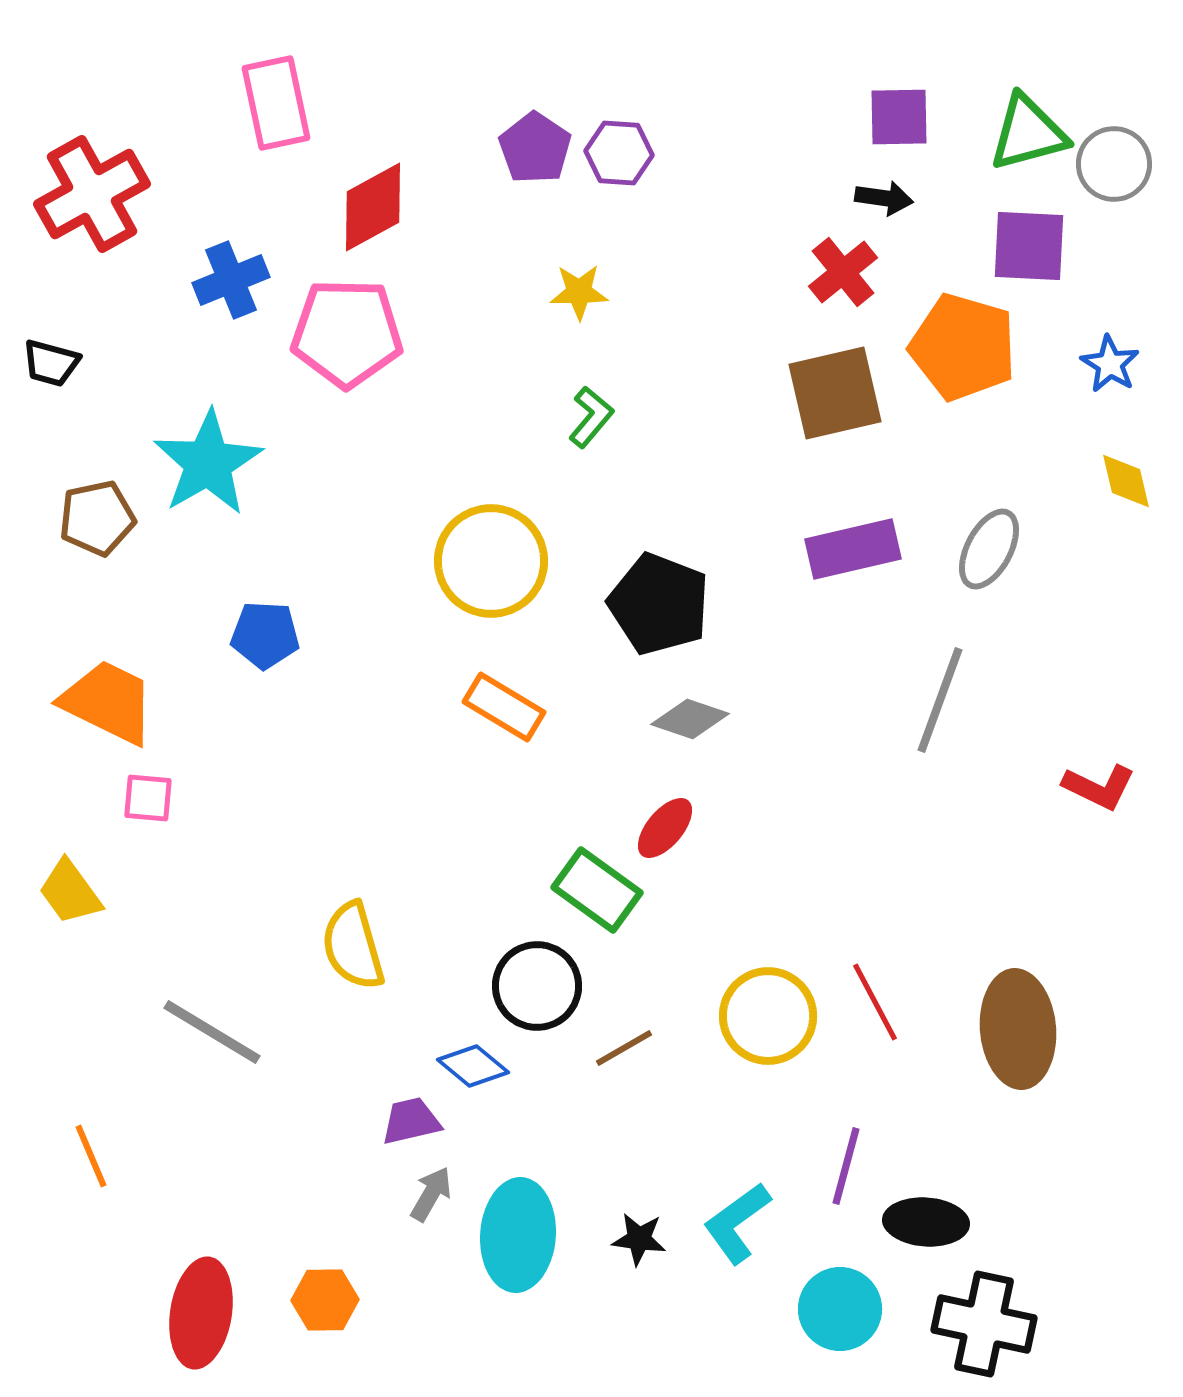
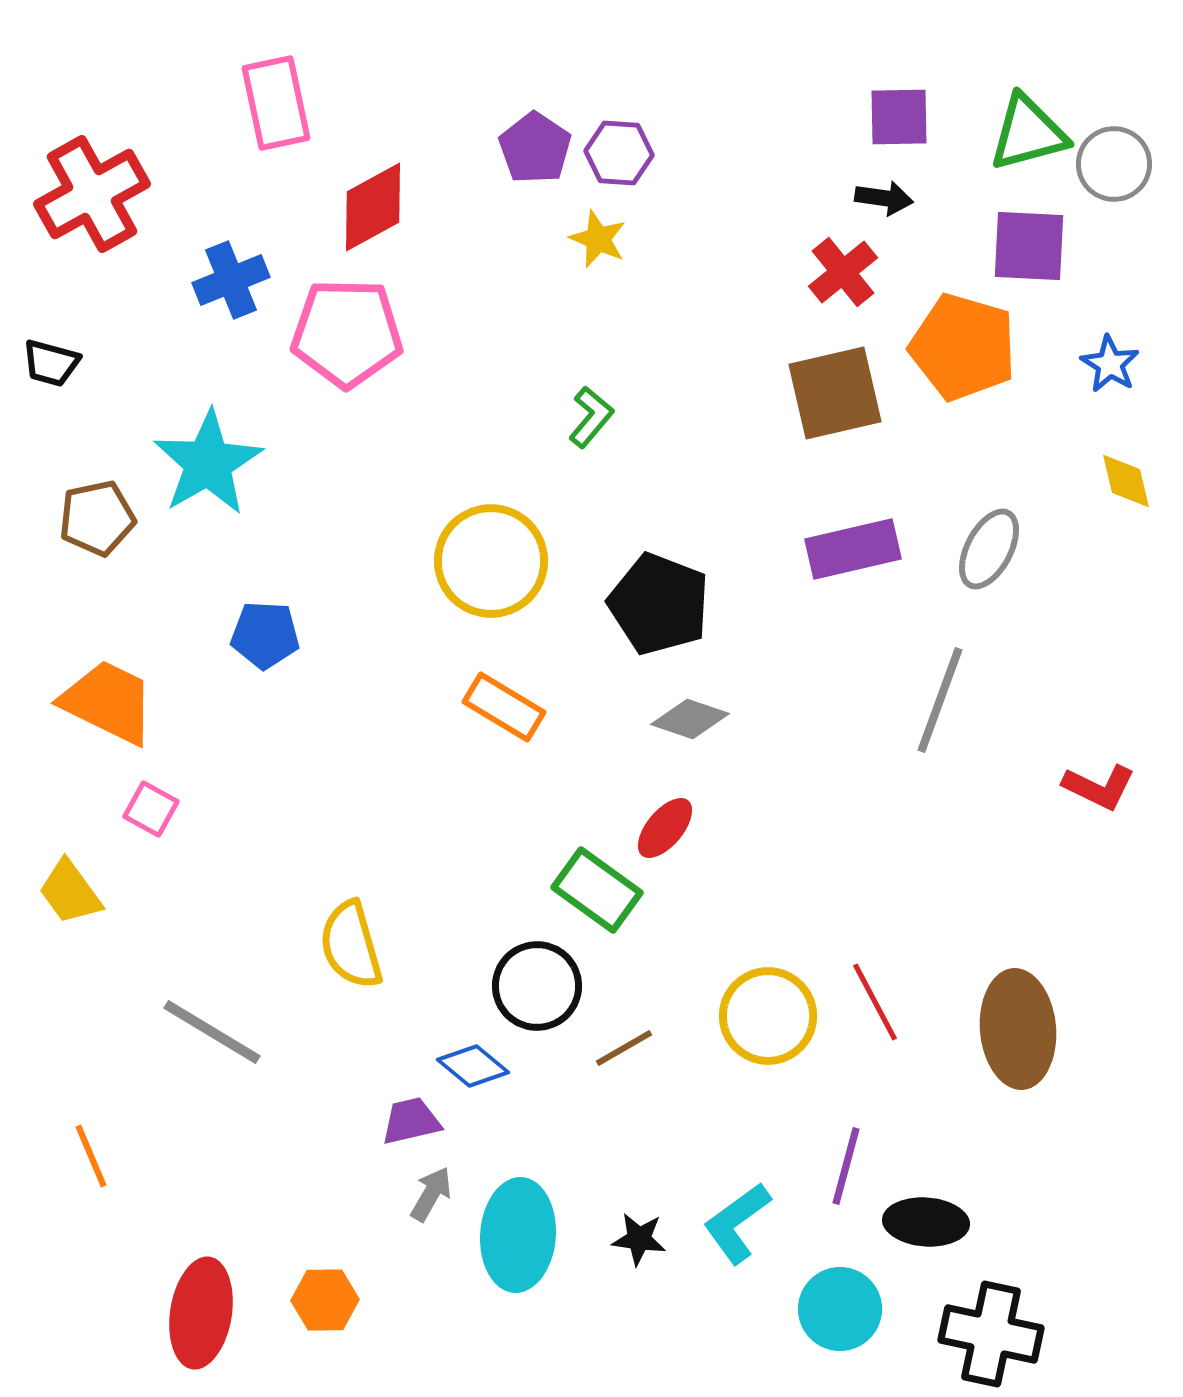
yellow star at (579, 292): moved 19 px right, 53 px up; rotated 24 degrees clockwise
pink square at (148, 798): moved 3 px right, 11 px down; rotated 24 degrees clockwise
yellow semicircle at (353, 946): moved 2 px left, 1 px up
black cross at (984, 1324): moved 7 px right, 10 px down
